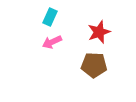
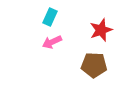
red star: moved 2 px right, 2 px up
